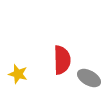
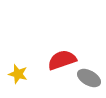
red semicircle: rotated 108 degrees counterclockwise
